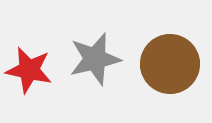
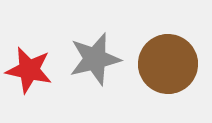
brown circle: moved 2 px left
